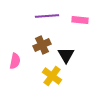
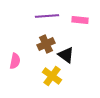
brown cross: moved 4 px right, 1 px up
black triangle: rotated 24 degrees counterclockwise
